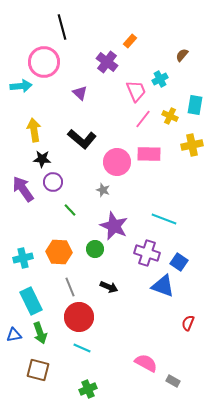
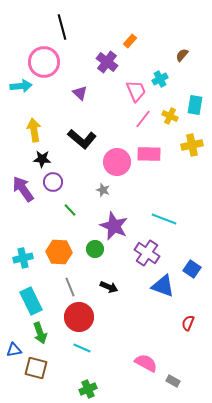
purple cross at (147, 253): rotated 15 degrees clockwise
blue square at (179, 262): moved 13 px right, 7 px down
blue triangle at (14, 335): moved 15 px down
brown square at (38, 370): moved 2 px left, 2 px up
